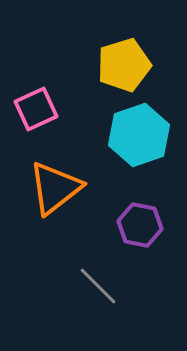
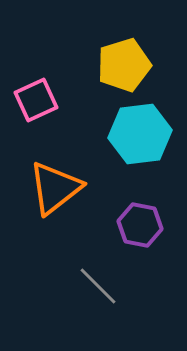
pink square: moved 9 px up
cyan hexagon: moved 1 px right, 1 px up; rotated 12 degrees clockwise
